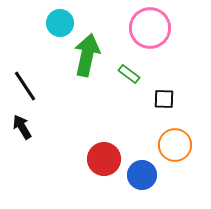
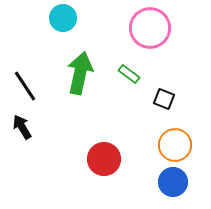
cyan circle: moved 3 px right, 5 px up
green arrow: moved 7 px left, 18 px down
black square: rotated 20 degrees clockwise
blue circle: moved 31 px right, 7 px down
